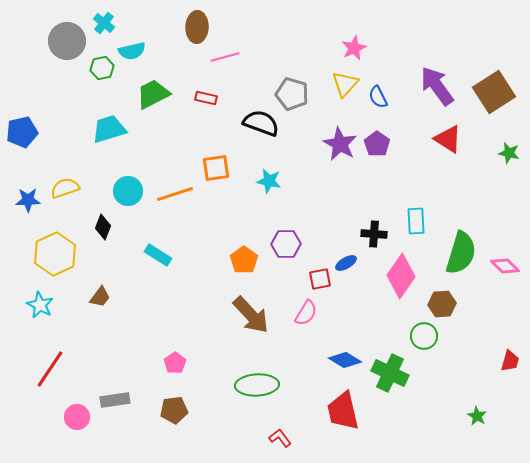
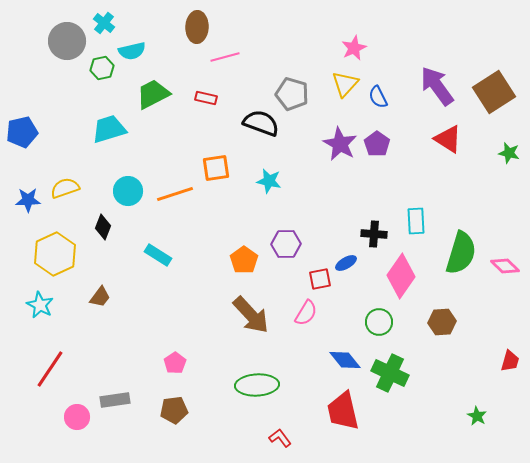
brown hexagon at (442, 304): moved 18 px down
green circle at (424, 336): moved 45 px left, 14 px up
blue diamond at (345, 360): rotated 20 degrees clockwise
